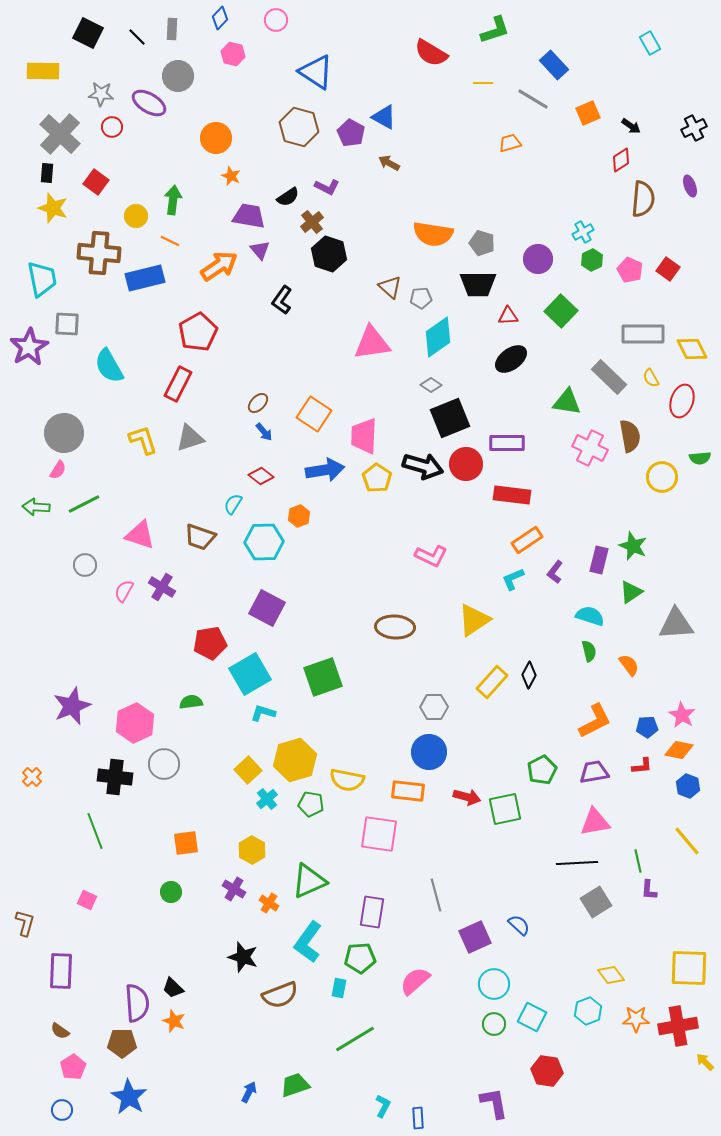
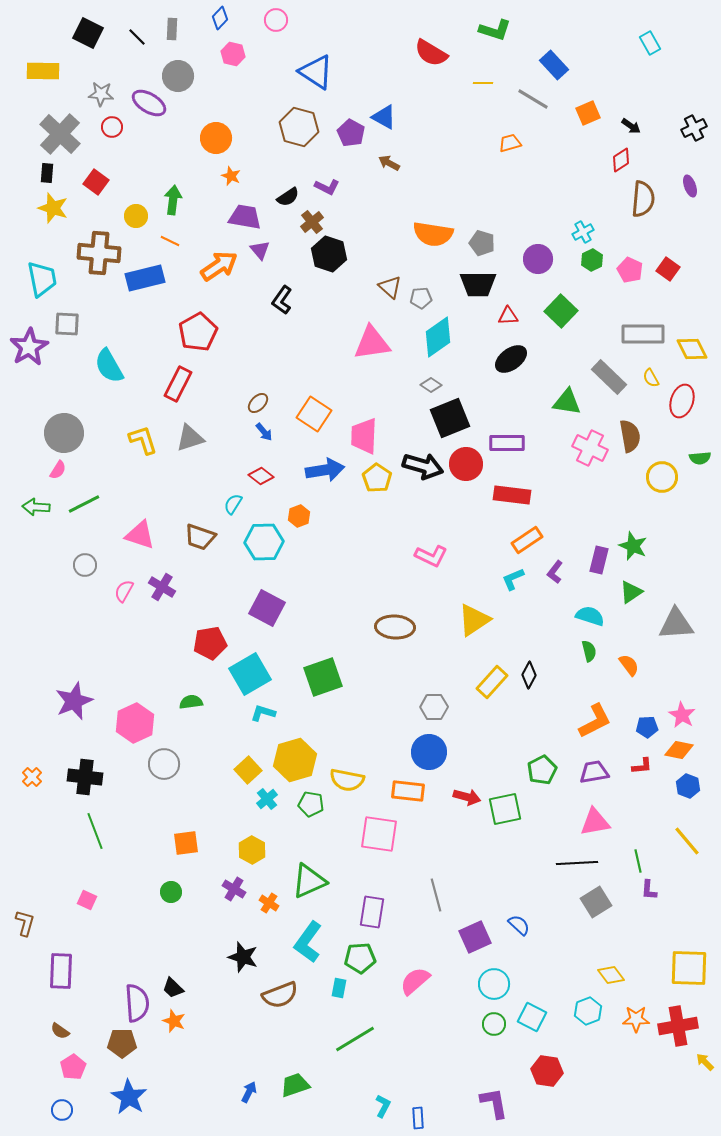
green L-shape at (495, 30): rotated 36 degrees clockwise
purple trapezoid at (249, 216): moved 4 px left, 1 px down
purple star at (72, 706): moved 2 px right, 5 px up
black cross at (115, 777): moved 30 px left
